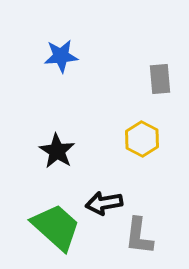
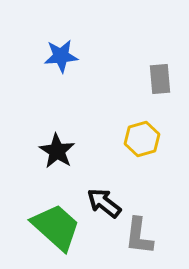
yellow hexagon: rotated 16 degrees clockwise
black arrow: rotated 48 degrees clockwise
